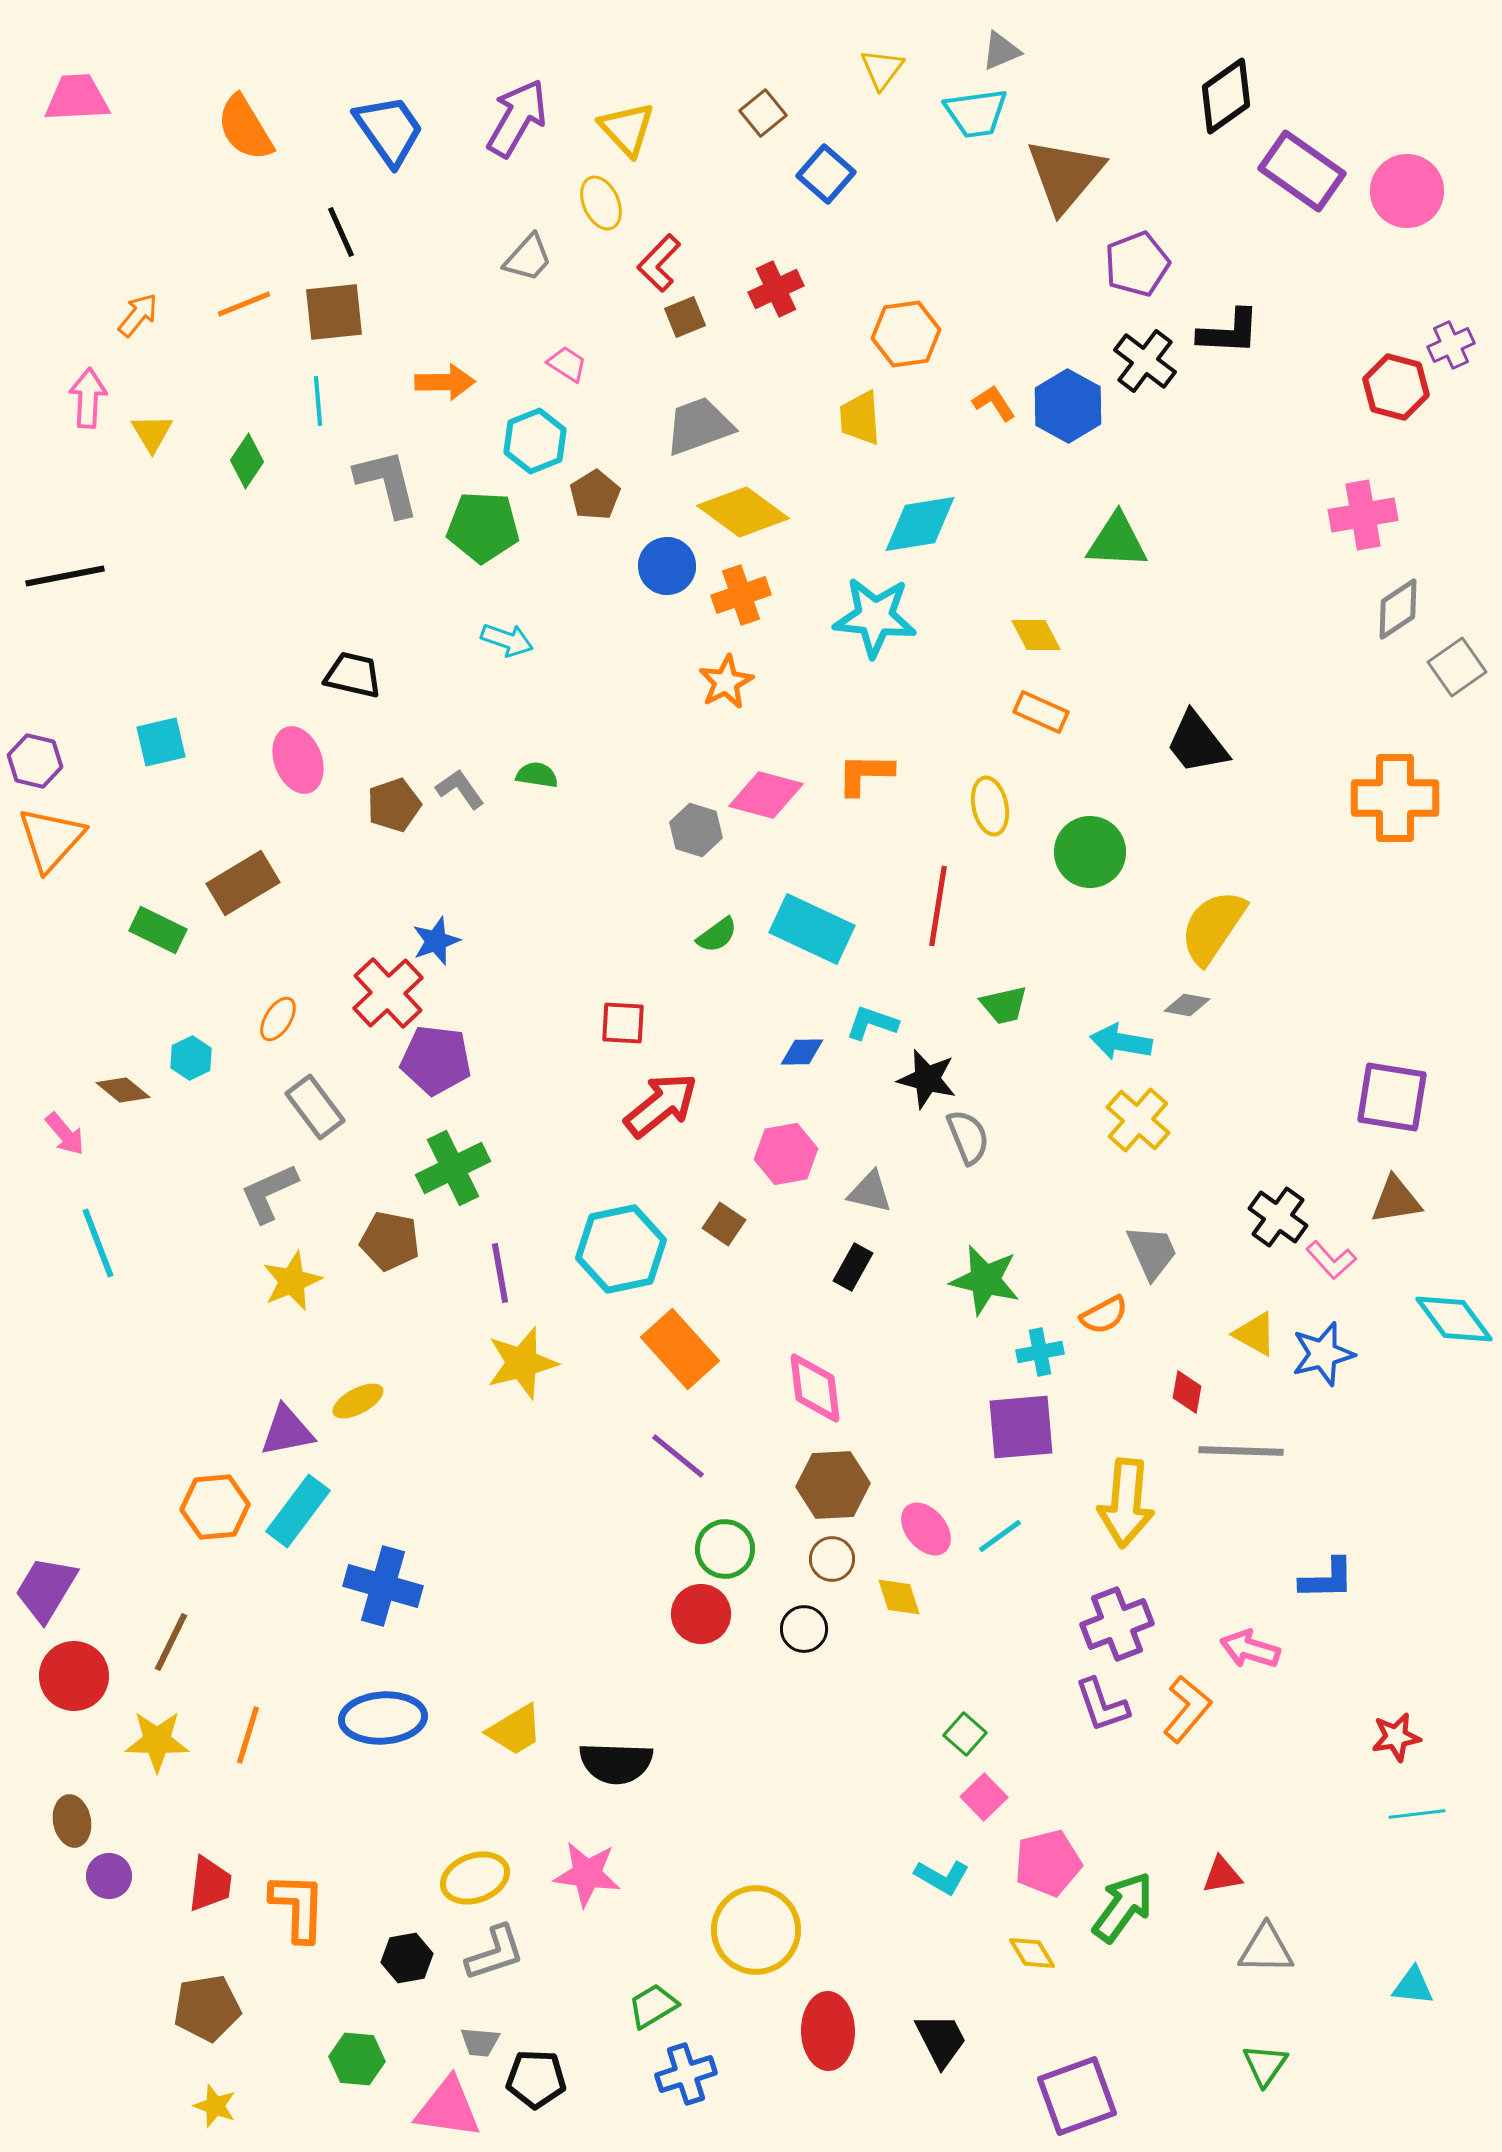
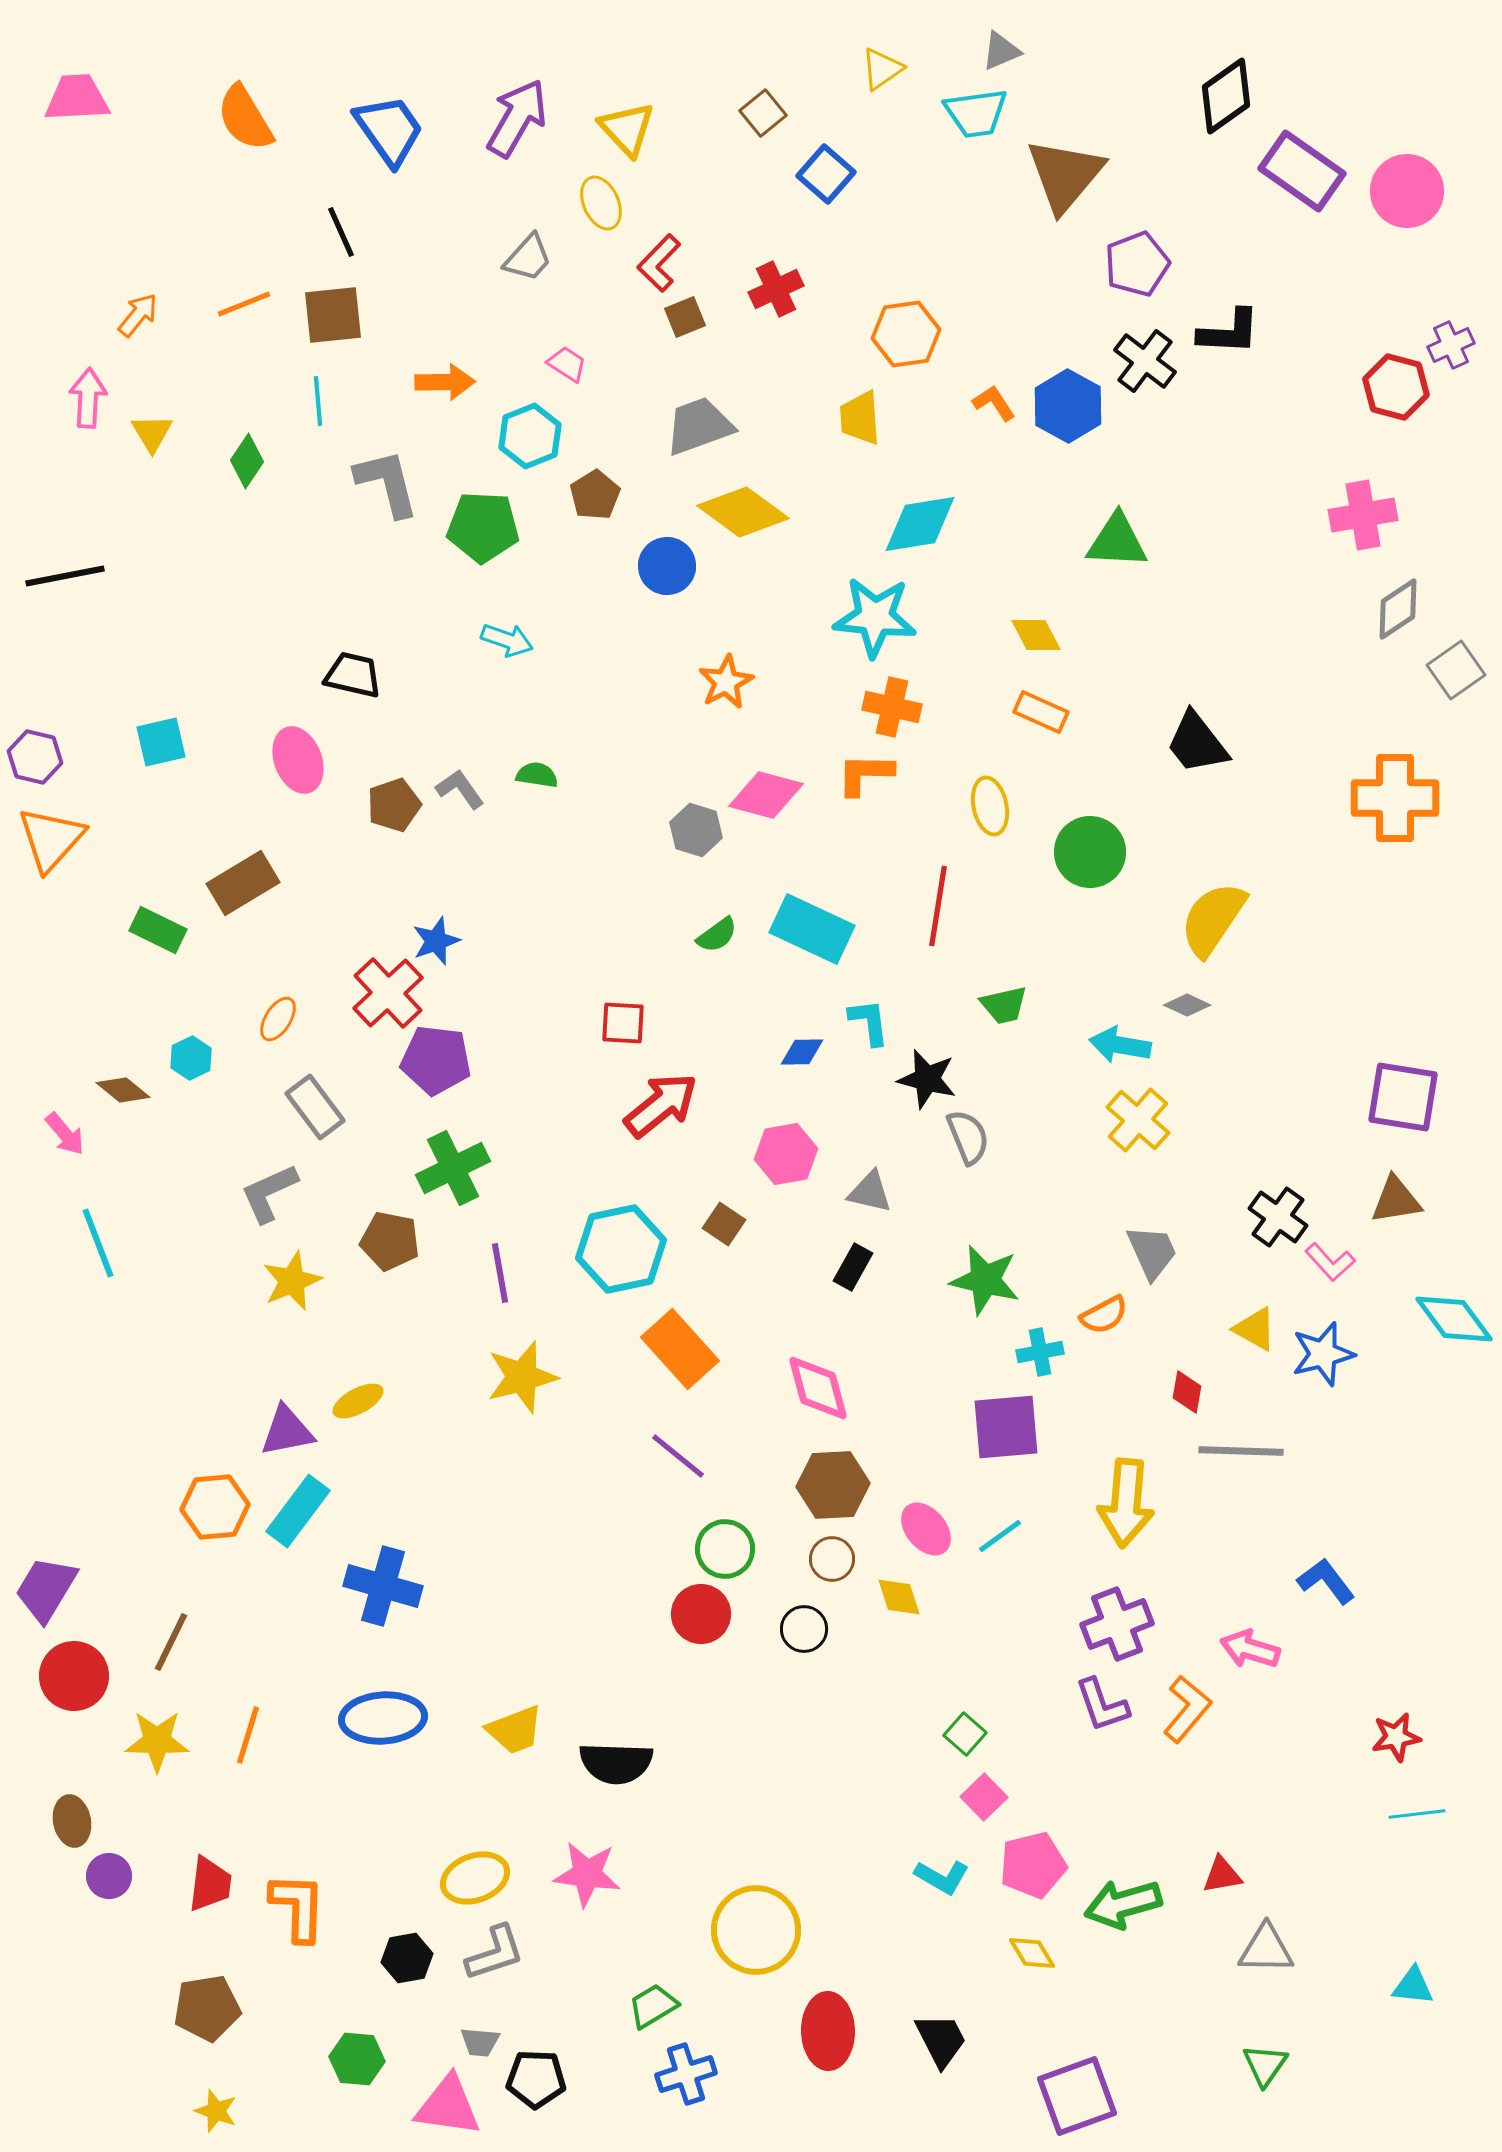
yellow triangle at (882, 69): rotated 18 degrees clockwise
orange semicircle at (245, 128): moved 10 px up
brown square at (334, 312): moved 1 px left, 3 px down
cyan hexagon at (535, 441): moved 5 px left, 5 px up
orange cross at (741, 595): moved 151 px right, 112 px down; rotated 32 degrees clockwise
gray square at (1457, 667): moved 1 px left, 3 px down
purple hexagon at (35, 761): moved 4 px up
yellow semicircle at (1213, 927): moved 8 px up
gray diamond at (1187, 1005): rotated 15 degrees clockwise
cyan L-shape at (872, 1023): moved 3 px left, 1 px up; rotated 64 degrees clockwise
cyan arrow at (1121, 1042): moved 1 px left, 3 px down
purple square at (1392, 1097): moved 11 px right
pink L-shape at (1331, 1260): moved 1 px left, 2 px down
yellow triangle at (1255, 1334): moved 5 px up
yellow star at (522, 1363): moved 14 px down
pink diamond at (815, 1388): moved 3 px right; rotated 8 degrees counterclockwise
purple square at (1021, 1427): moved 15 px left
blue L-shape at (1327, 1579): moved 1 px left, 2 px down; rotated 126 degrees counterclockwise
yellow trapezoid at (515, 1730): rotated 10 degrees clockwise
pink pentagon at (1048, 1863): moved 15 px left, 2 px down
green arrow at (1123, 1907): moved 3 px up; rotated 142 degrees counterclockwise
yellow star at (215, 2106): moved 1 px right, 5 px down
pink triangle at (448, 2108): moved 2 px up
